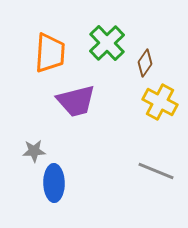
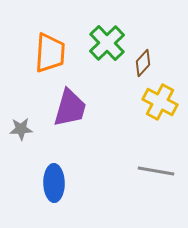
brown diamond: moved 2 px left; rotated 8 degrees clockwise
purple trapezoid: moved 6 px left, 7 px down; rotated 60 degrees counterclockwise
gray star: moved 13 px left, 22 px up
gray line: rotated 12 degrees counterclockwise
